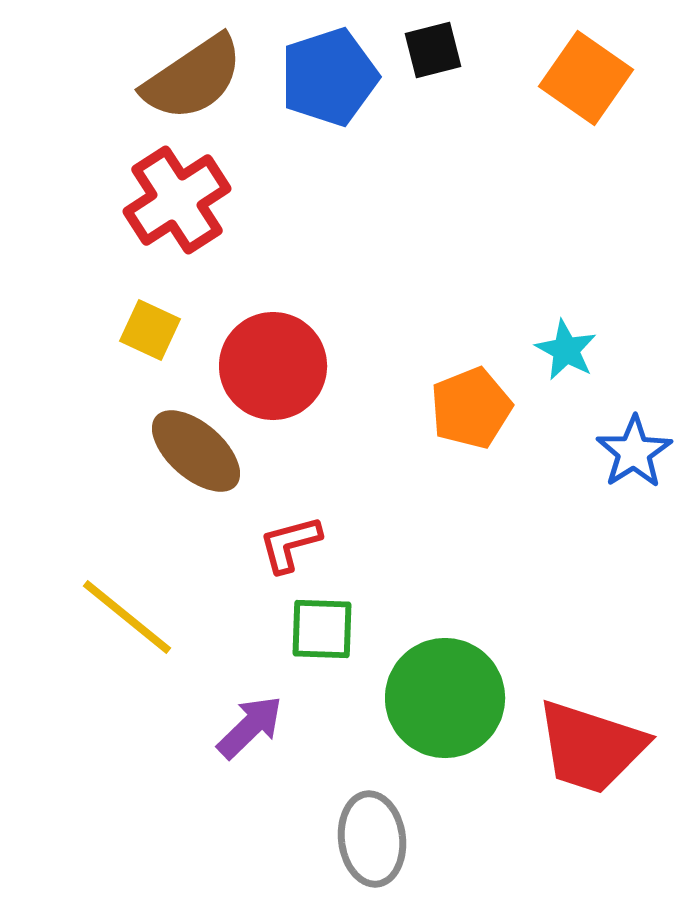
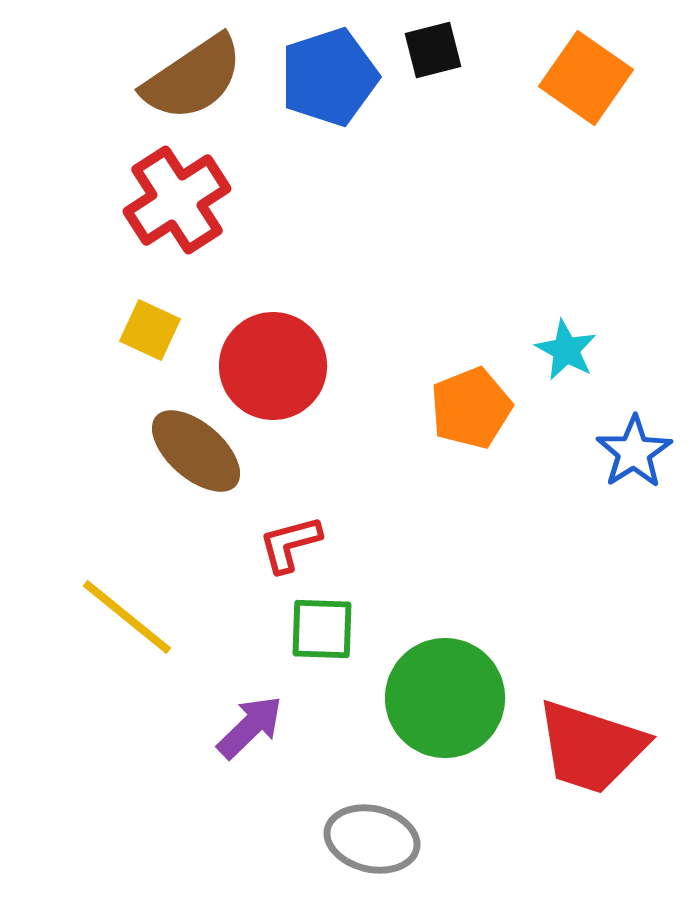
gray ellipse: rotated 70 degrees counterclockwise
